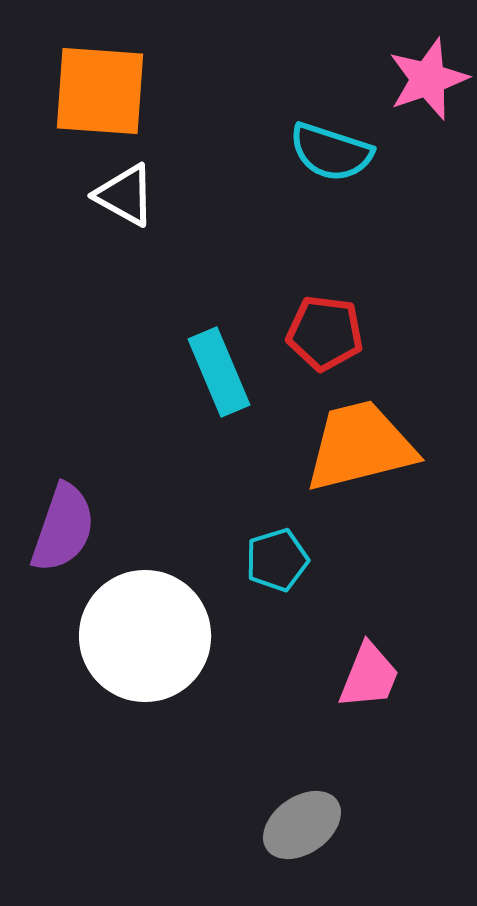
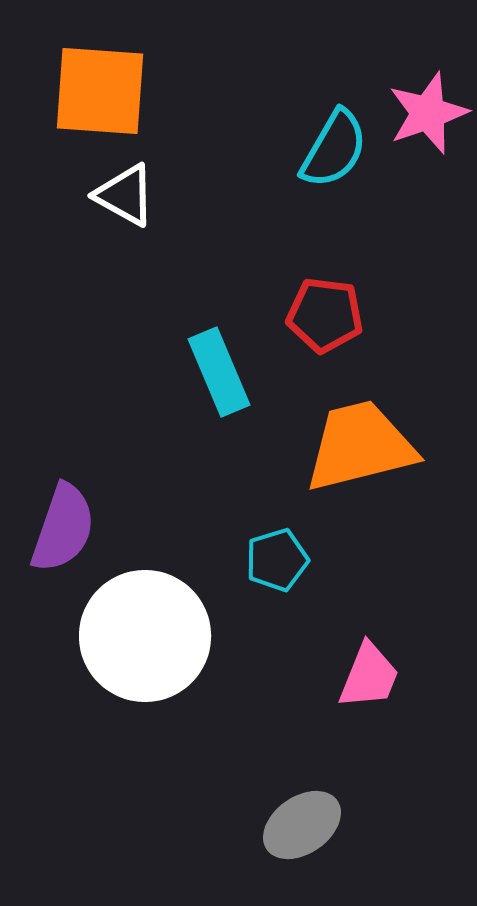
pink star: moved 34 px down
cyan semicircle: moved 3 px right, 3 px up; rotated 78 degrees counterclockwise
red pentagon: moved 18 px up
